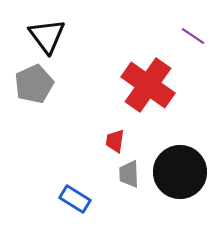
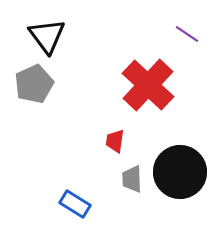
purple line: moved 6 px left, 2 px up
red cross: rotated 8 degrees clockwise
gray trapezoid: moved 3 px right, 5 px down
blue rectangle: moved 5 px down
